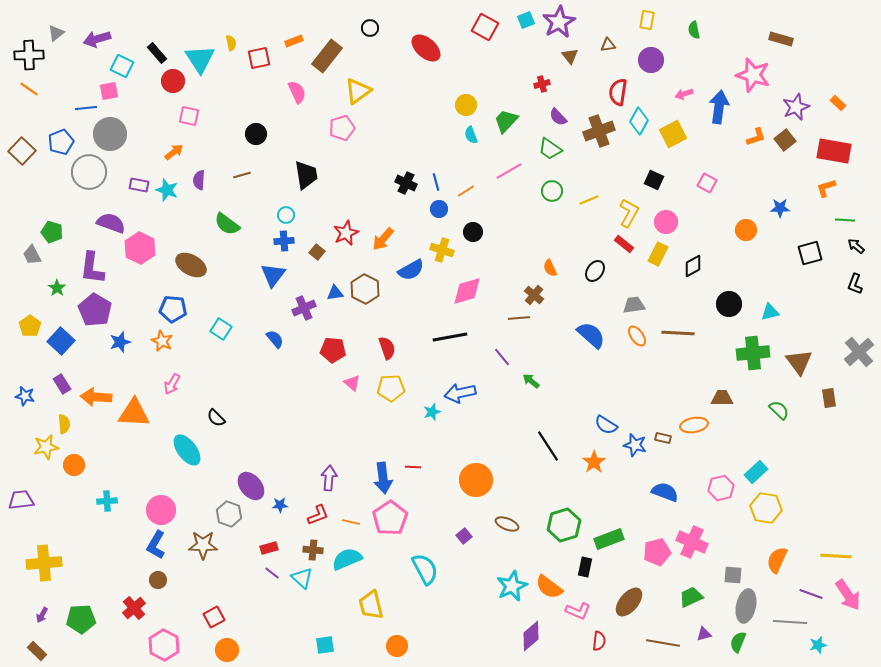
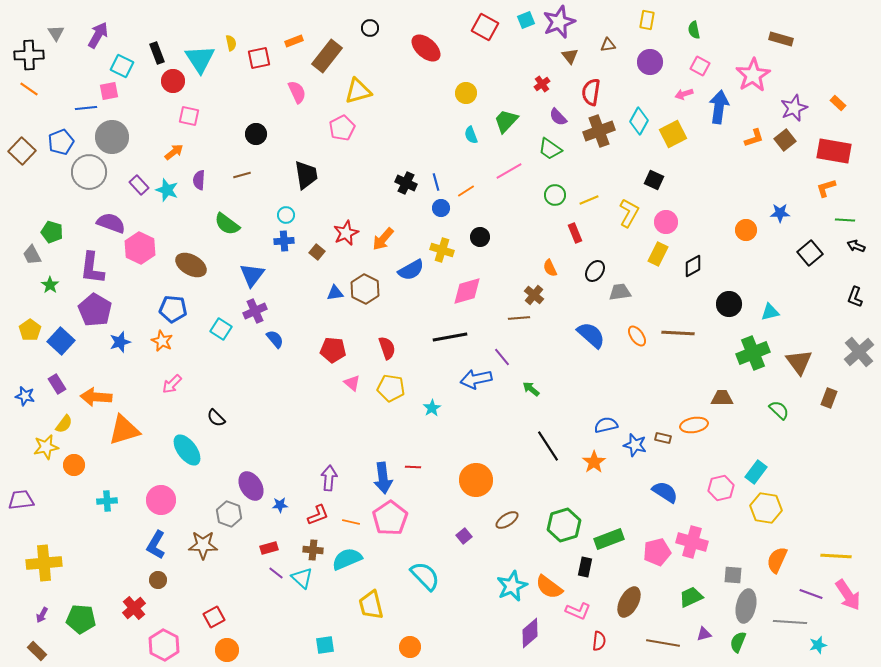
purple star at (559, 22): rotated 8 degrees clockwise
gray triangle at (56, 33): rotated 24 degrees counterclockwise
purple arrow at (97, 39): moved 1 px right, 4 px up; rotated 136 degrees clockwise
black rectangle at (157, 53): rotated 20 degrees clockwise
purple circle at (651, 60): moved 1 px left, 2 px down
pink star at (753, 75): rotated 24 degrees clockwise
red cross at (542, 84): rotated 21 degrees counterclockwise
yellow triangle at (358, 91): rotated 20 degrees clockwise
red semicircle at (618, 92): moved 27 px left
yellow circle at (466, 105): moved 12 px up
purple star at (796, 107): moved 2 px left, 1 px down
pink pentagon at (342, 128): rotated 10 degrees counterclockwise
gray circle at (110, 134): moved 2 px right, 3 px down
orange L-shape at (756, 137): moved 2 px left, 1 px down
pink square at (707, 183): moved 7 px left, 117 px up
purple rectangle at (139, 185): rotated 36 degrees clockwise
green circle at (552, 191): moved 3 px right, 4 px down
blue star at (780, 208): moved 5 px down
blue circle at (439, 209): moved 2 px right, 1 px up
black circle at (473, 232): moved 7 px right, 5 px down
red rectangle at (624, 244): moved 49 px left, 11 px up; rotated 30 degrees clockwise
black arrow at (856, 246): rotated 18 degrees counterclockwise
black square at (810, 253): rotated 25 degrees counterclockwise
blue triangle at (273, 275): moved 21 px left
black L-shape at (855, 284): moved 13 px down
green star at (57, 288): moved 7 px left, 3 px up
gray trapezoid at (634, 305): moved 14 px left, 13 px up
purple cross at (304, 308): moved 49 px left, 3 px down
yellow pentagon at (30, 326): moved 4 px down
green cross at (753, 353): rotated 16 degrees counterclockwise
green arrow at (531, 381): moved 8 px down
purple rectangle at (62, 384): moved 5 px left
pink arrow at (172, 384): rotated 15 degrees clockwise
yellow pentagon at (391, 388): rotated 12 degrees clockwise
blue arrow at (460, 393): moved 16 px right, 14 px up
brown rectangle at (829, 398): rotated 30 degrees clockwise
cyan star at (432, 412): moved 4 px up; rotated 12 degrees counterclockwise
orange triangle at (134, 413): moved 10 px left, 17 px down; rotated 20 degrees counterclockwise
yellow semicircle at (64, 424): rotated 42 degrees clockwise
blue semicircle at (606, 425): rotated 135 degrees clockwise
cyan rectangle at (756, 472): rotated 10 degrees counterclockwise
purple ellipse at (251, 486): rotated 8 degrees clockwise
blue semicircle at (665, 492): rotated 12 degrees clockwise
pink circle at (161, 510): moved 10 px up
brown ellipse at (507, 524): moved 4 px up; rotated 55 degrees counterclockwise
pink cross at (692, 542): rotated 8 degrees counterclockwise
cyan semicircle at (425, 569): moved 7 px down; rotated 16 degrees counterclockwise
purple line at (272, 573): moved 4 px right
brown ellipse at (629, 602): rotated 12 degrees counterclockwise
green pentagon at (81, 619): rotated 8 degrees clockwise
purple diamond at (531, 636): moved 1 px left, 3 px up
orange circle at (397, 646): moved 13 px right, 1 px down
